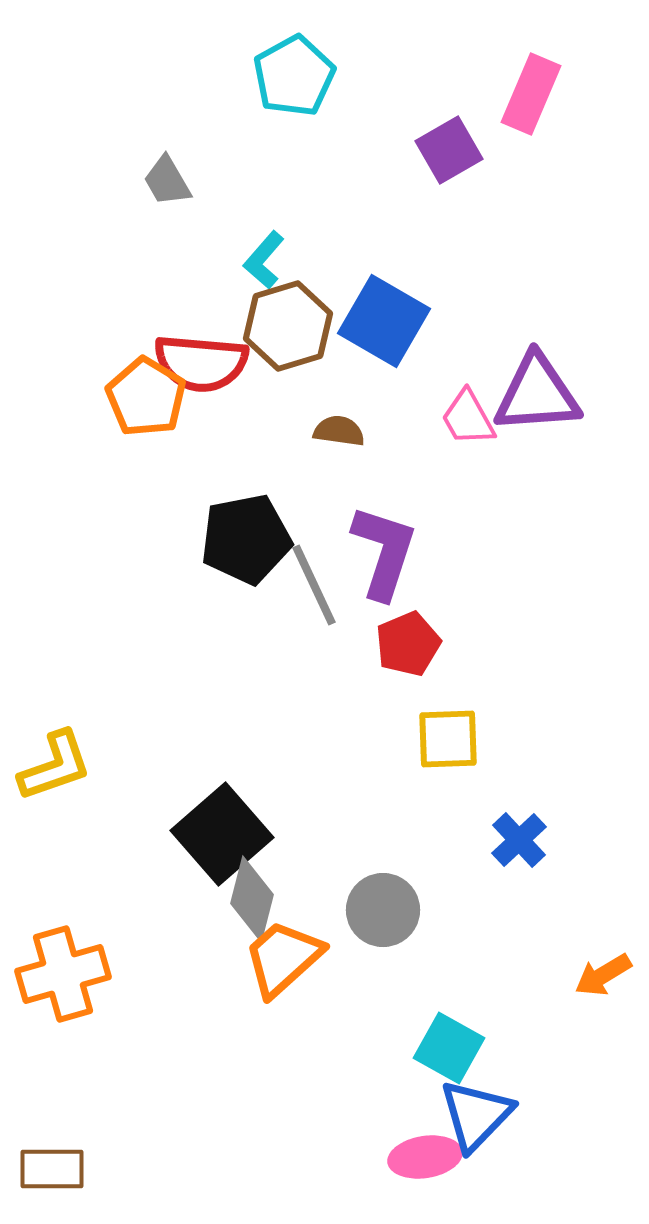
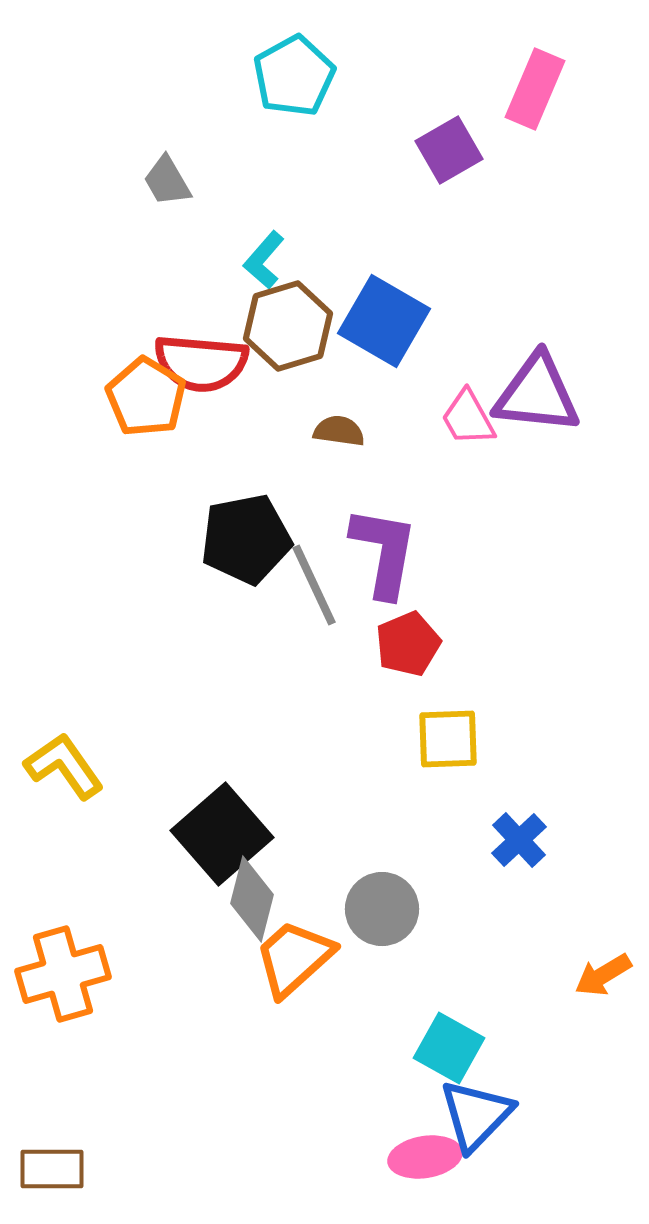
pink rectangle: moved 4 px right, 5 px up
purple triangle: rotated 10 degrees clockwise
purple L-shape: rotated 8 degrees counterclockwise
yellow L-shape: moved 9 px right; rotated 106 degrees counterclockwise
gray circle: moved 1 px left, 1 px up
orange trapezoid: moved 11 px right
